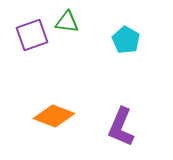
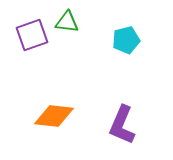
cyan pentagon: rotated 28 degrees clockwise
orange diamond: rotated 15 degrees counterclockwise
purple L-shape: moved 1 px right, 2 px up
